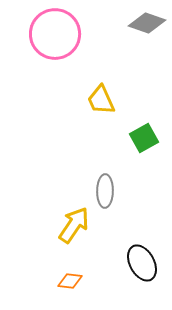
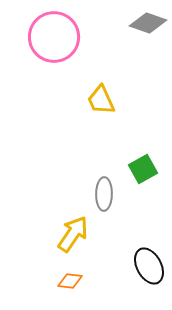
gray diamond: moved 1 px right
pink circle: moved 1 px left, 3 px down
green square: moved 1 px left, 31 px down
gray ellipse: moved 1 px left, 3 px down
yellow arrow: moved 1 px left, 9 px down
black ellipse: moved 7 px right, 3 px down
